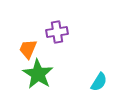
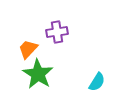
orange trapezoid: rotated 20 degrees clockwise
cyan semicircle: moved 2 px left
